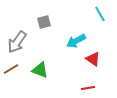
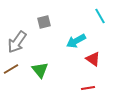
cyan line: moved 2 px down
green triangle: rotated 30 degrees clockwise
